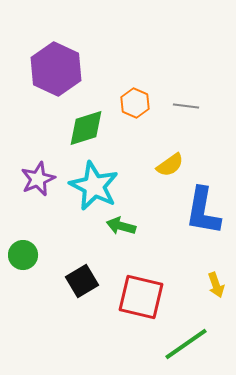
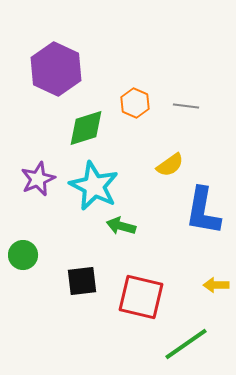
black square: rotated 24 degrees clockwise
yellow arrow: rotated 110 degrees clockwise
